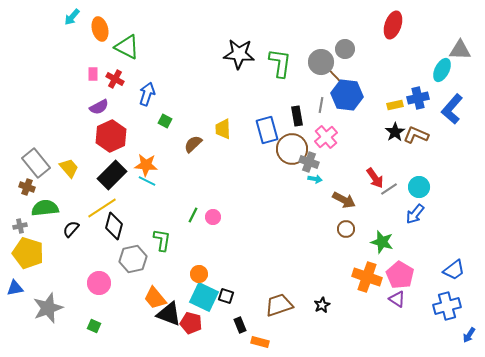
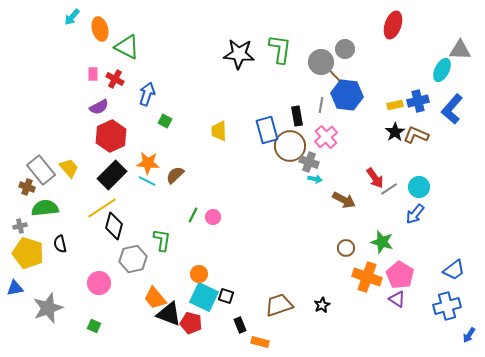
green L-shape at (280, 63): moved 14 px up
blue cross at (418, 98): moved 3 px down
yellow trapezoid at (223, 129): moved 4 px left, 2 px down
brown semicircle at (193, 144): moved 18 px left, 31 px down
brown circle at (292, 149): moved 2 px left, 3 px up
gray rectangle at (36, 163): moved 5 px right, 7 px down
orange star at (146, 165): moved 2 px right, 2 px up
black semicircle at (71, 229): moved 11 px left, 15 px down; rotated 54 degrees counterclockwise
brown circle at (346, 229): moved 19 px down
